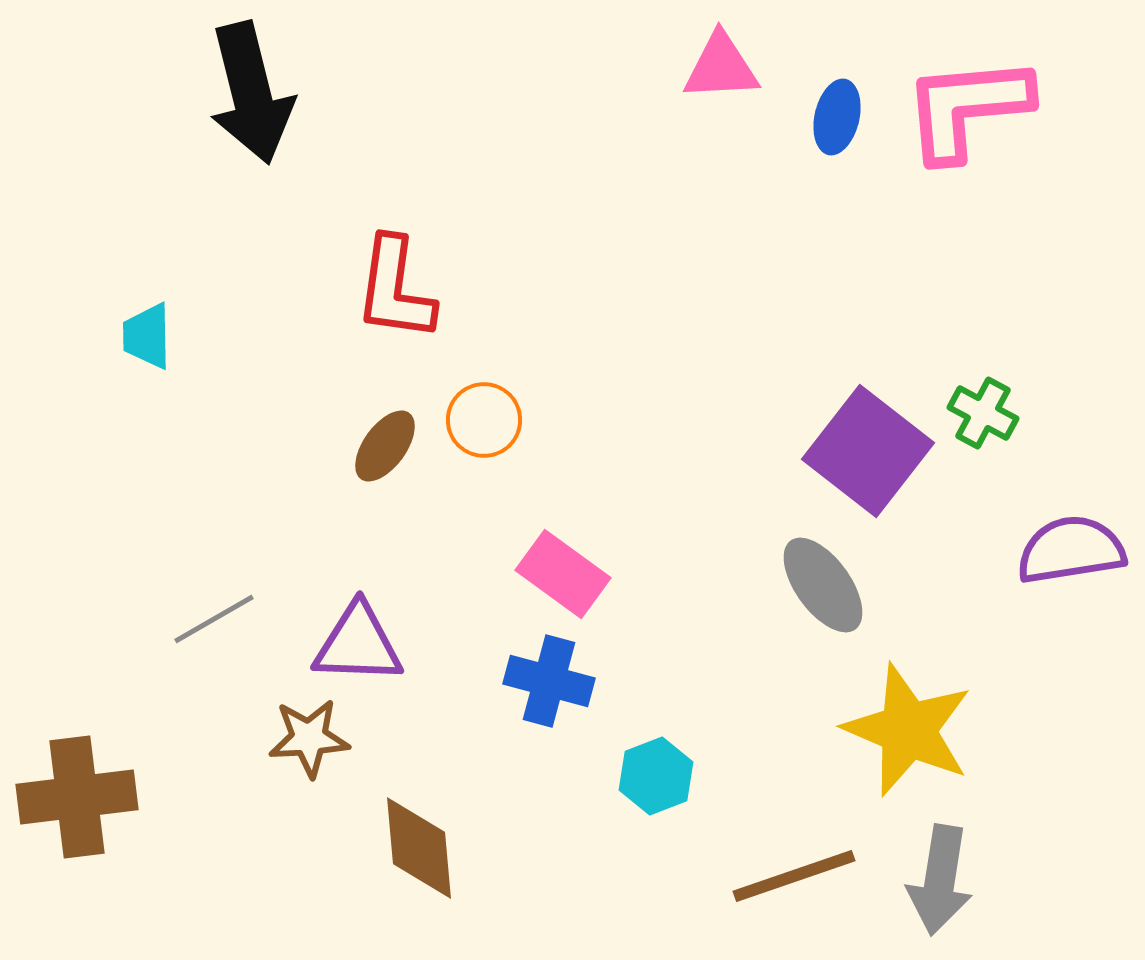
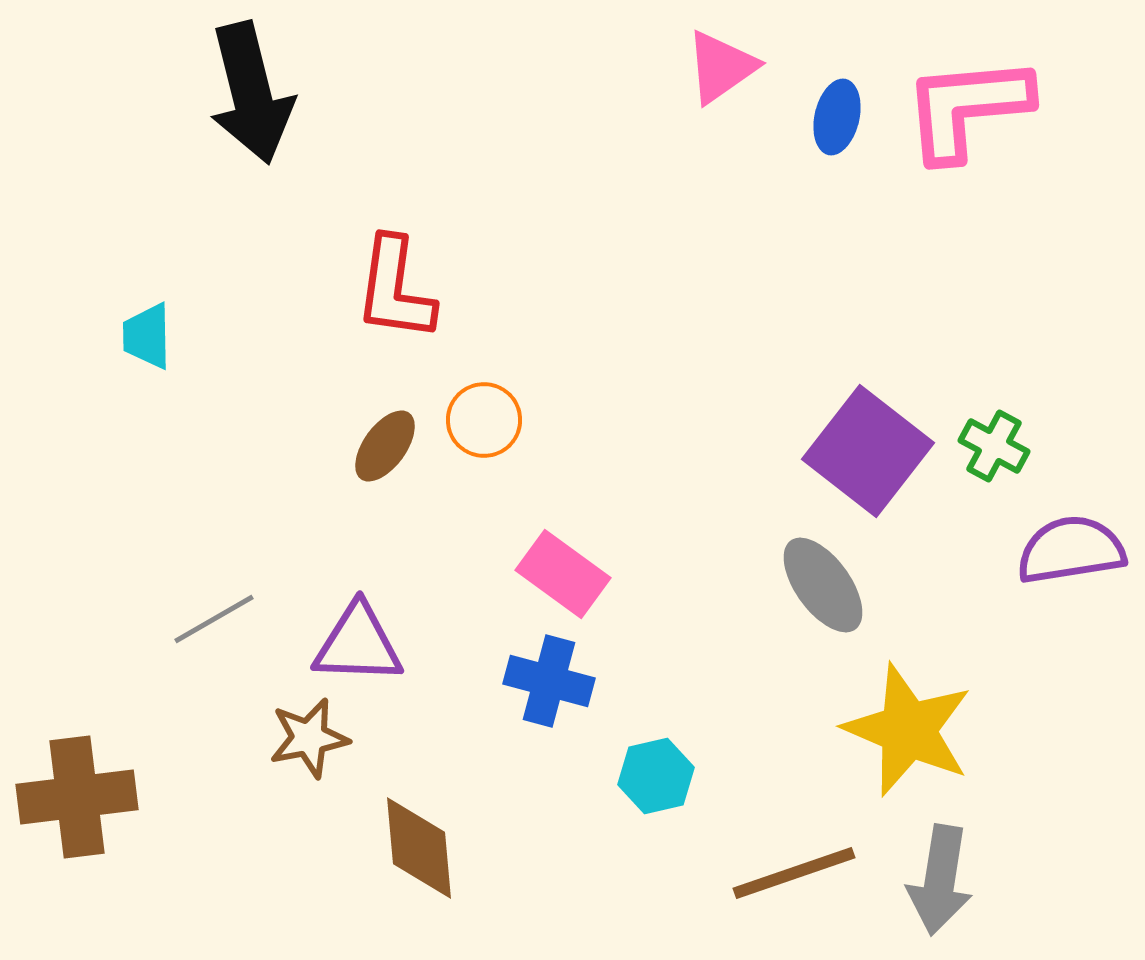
pink triangle: rotated 32 degrees counterclockwise
green cross: moved 11 px right, 33 px down
brown star: rotated 8 degrees counterclockwise
cyan hexagon: rotated 8 degrees clockwise
brown line: moved 3 px up
